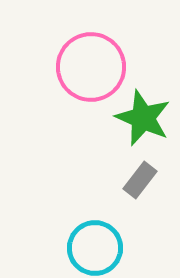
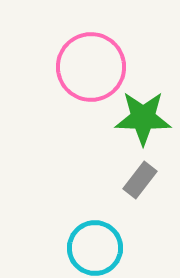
green star: rotated 22 degrees counterclockwise
